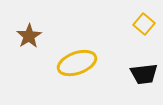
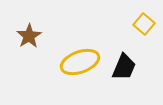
yellow ellipse: moved 3 px right, 1 px up
black trapezoid: moved 20 px left, 7 px up; rotated 60 degrees counterclockwise
